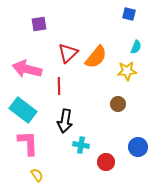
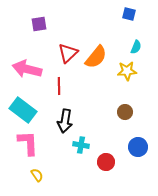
brown circle: moved 7 px right, 8 px down
